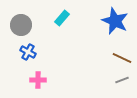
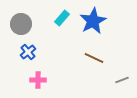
blue star: moved 22 px left; rotated 20 degrees clockwise
gray circle: moved 1 px up
blue cross: rotated 21 degrees clockwise
brown line: moved 28 px left
